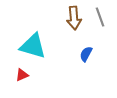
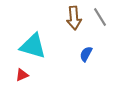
gray line: rotated 12 degrees counterclockwise
